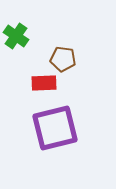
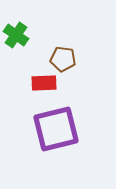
green cross: moved 1 px up
purple square: moved 1 px right, 1 px down
